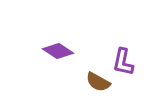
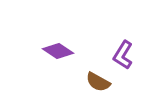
purple L-shape: moved 7 px up; rotated 20 degrees clockwise
